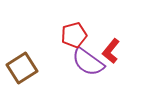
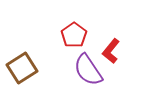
red pentagon: rotated 20 degrees counterclockwise
purple semicircle: moved 8 px down; rotated 20 degrees clockwise
